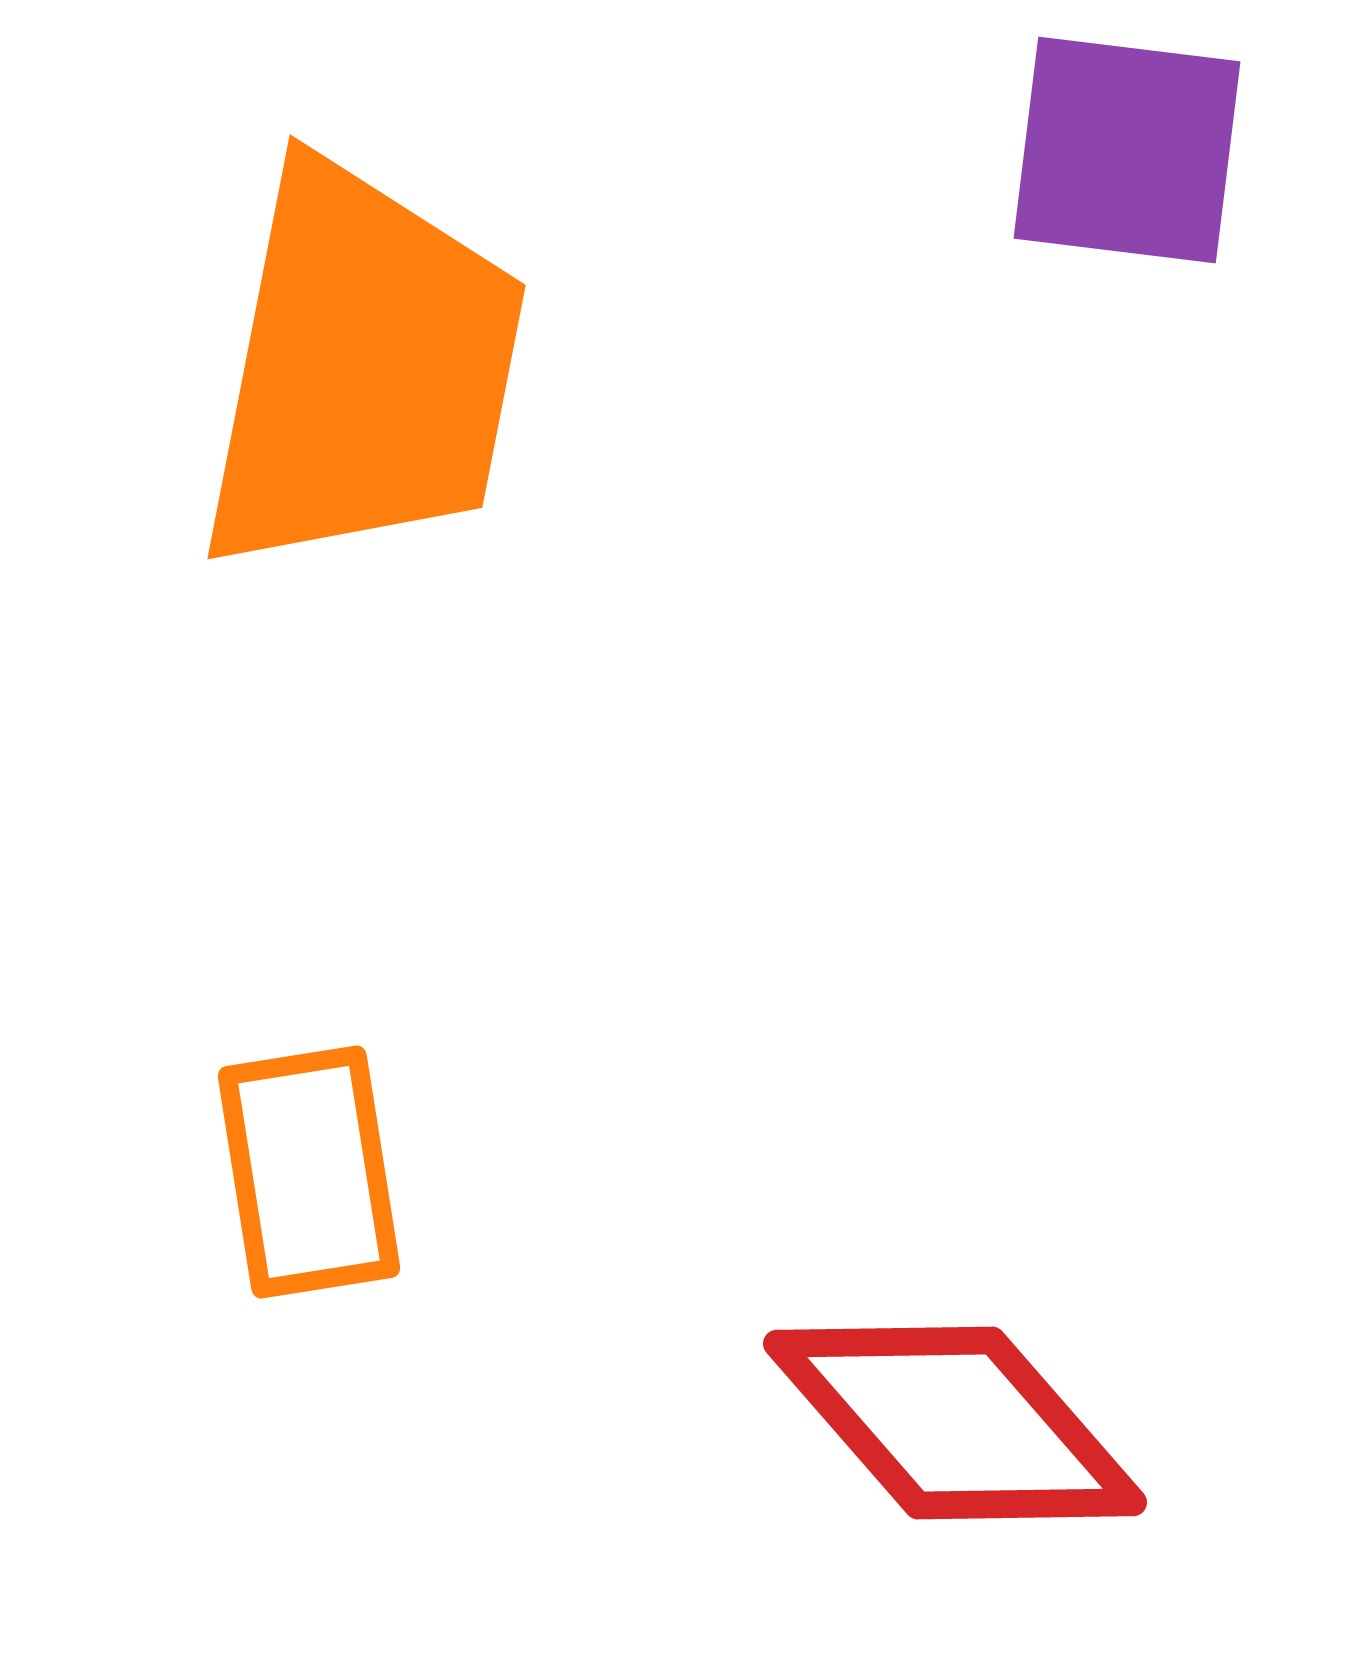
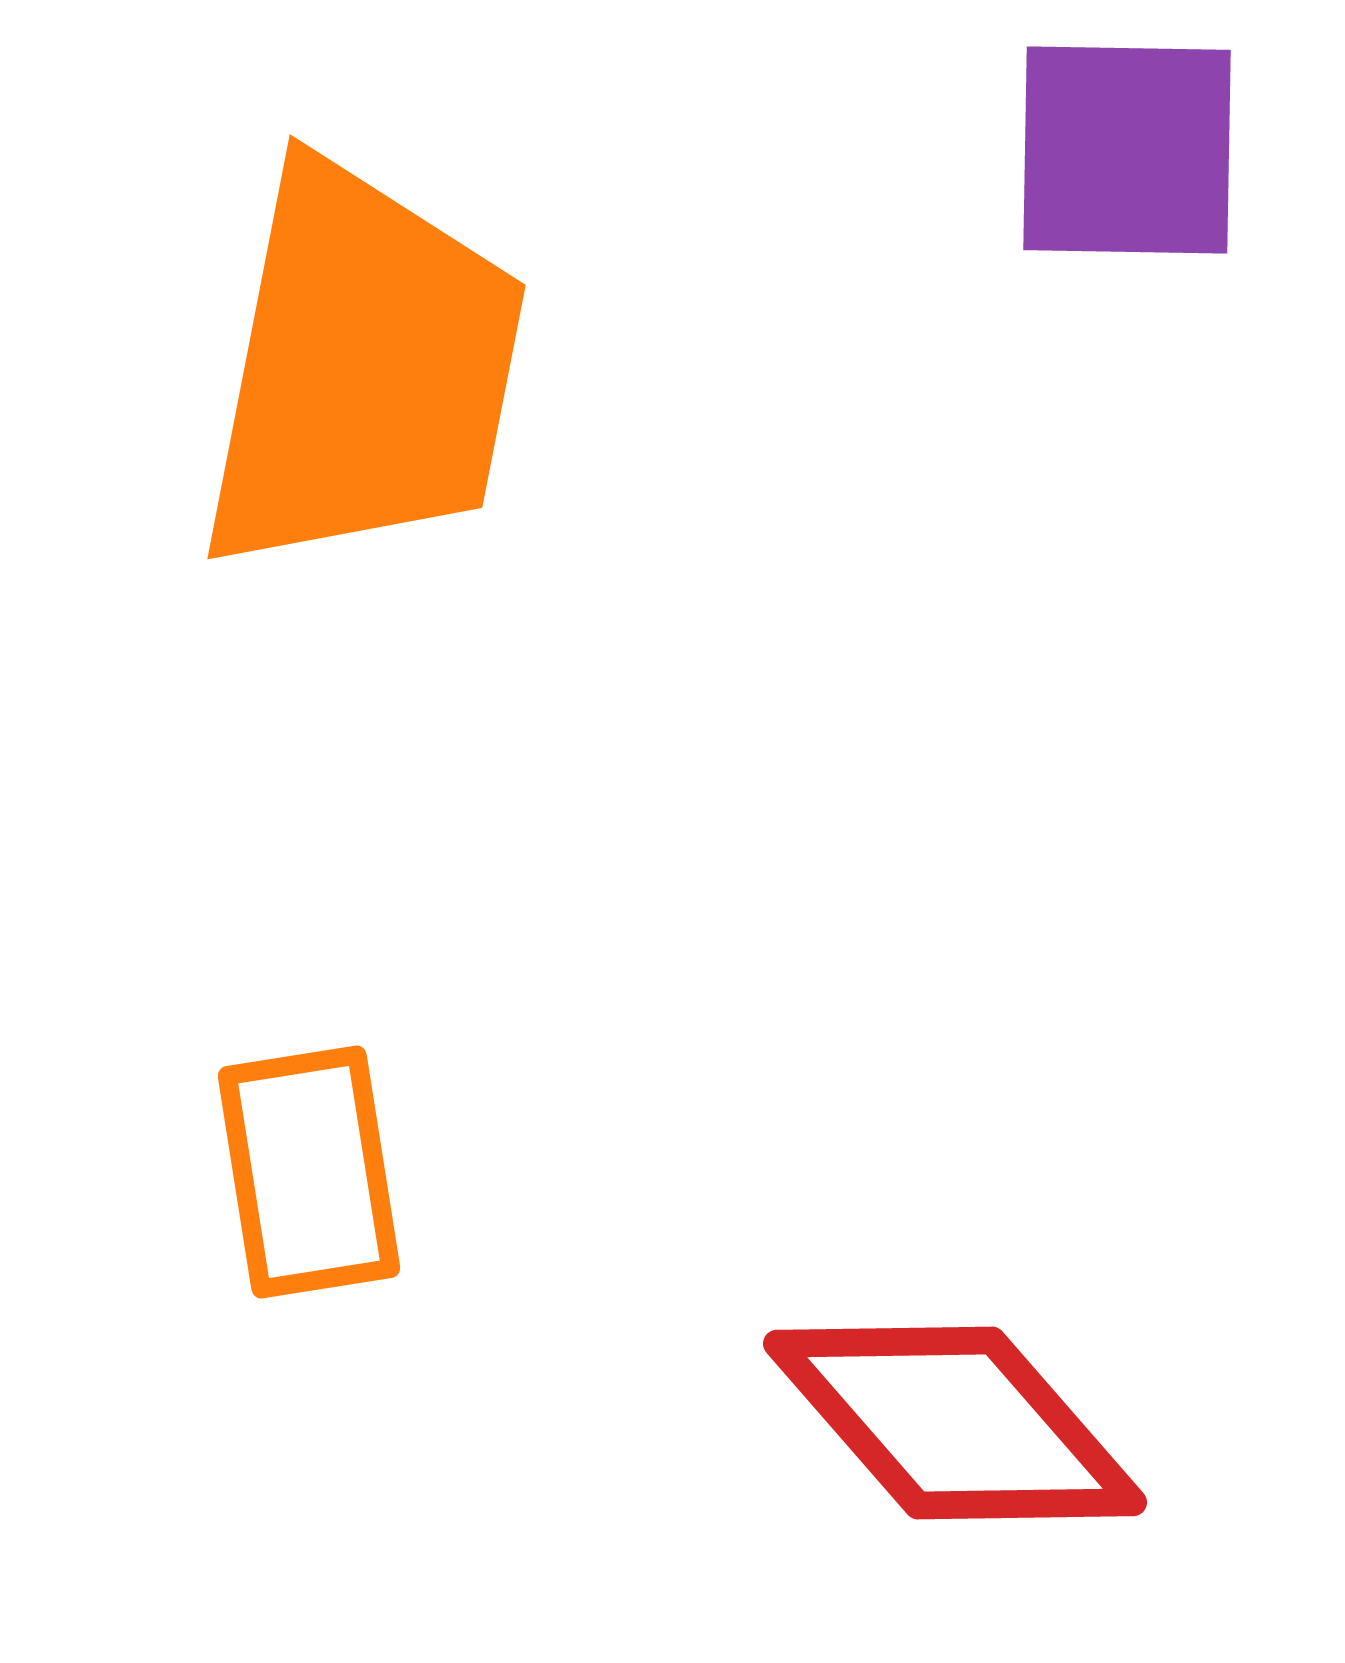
purple square: rotated 6 degrees counterclockwise
